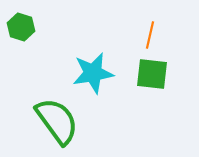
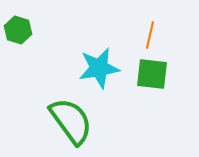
green hexagon: moved 3 px left, 3 px down
cyan star: moved 6 px right, 5 px up
green semicircle: moved 14 px right
